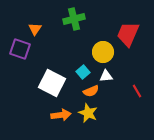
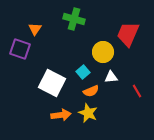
green cross: rotated 30 degrees clockwise
white triangle: moved 5 px right, 1 px down
